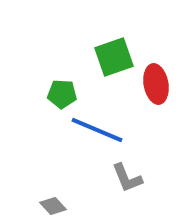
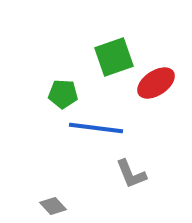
red ellipse: moved 1 px up; rotated 66 degrees clockwise
green pentagon: moved 1 px right
blue line: moved 1 px left, 2 px up; rotated 16 degrees counterclockwise
gray L-shape: moved 4 px right, 4 px up
